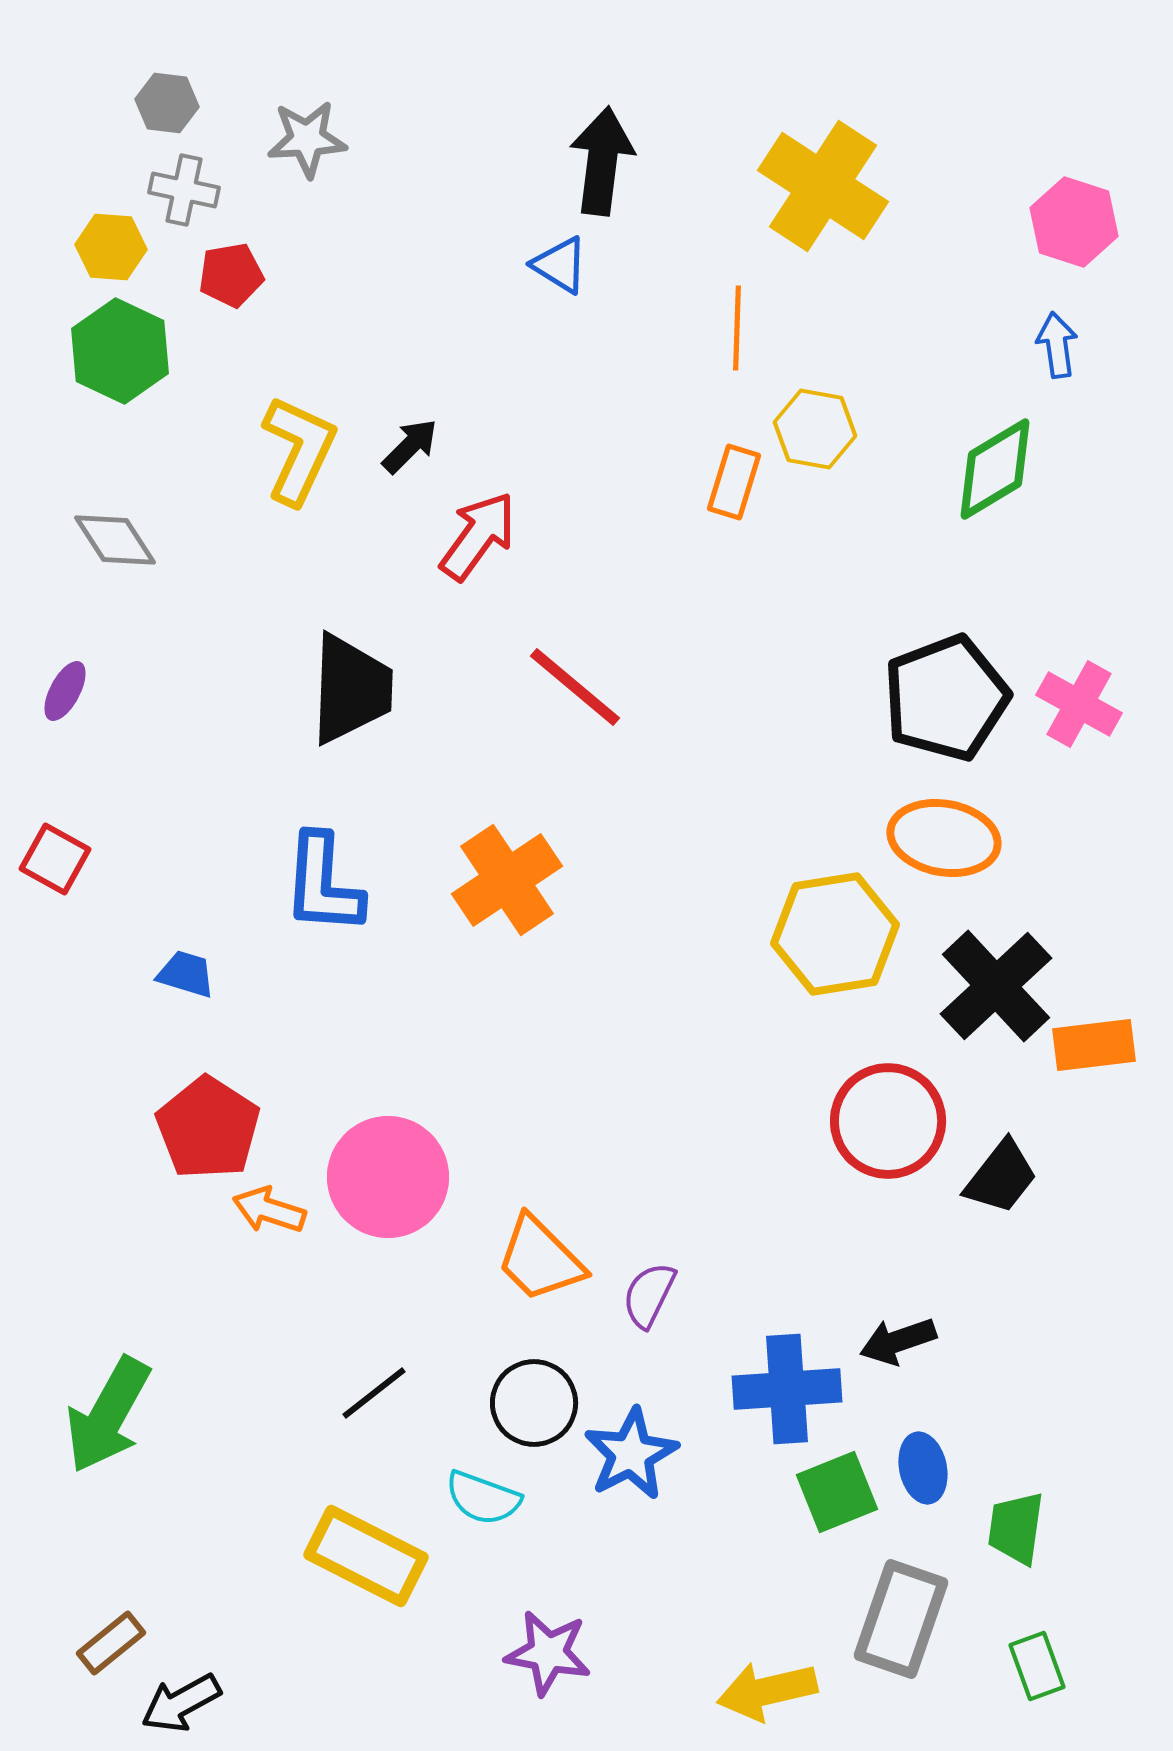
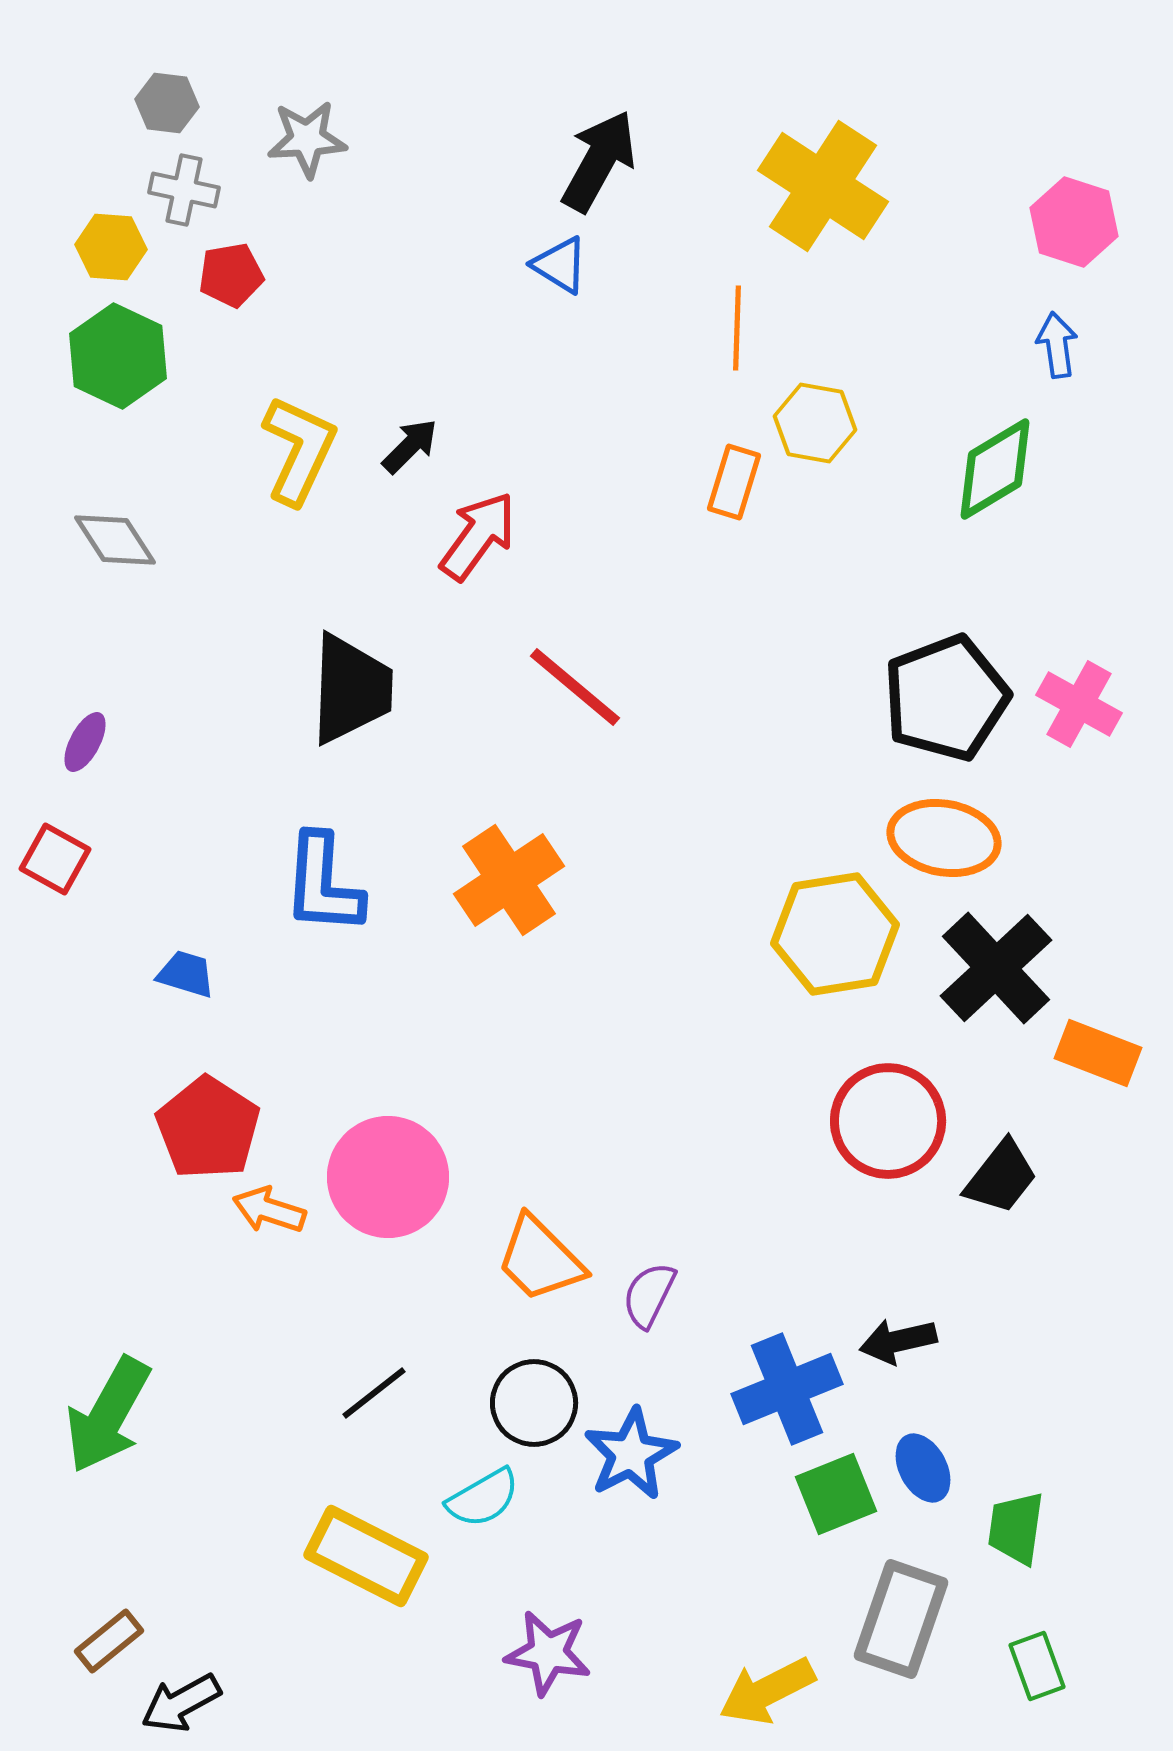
black arrow at (602, 161): moved 3 px left; rotated 22 degrees clockwise
green hexagon at (120, 351): moved 2 px left, 5 px down
yellow hexagon at (815, 429): moved 6 px up
purple ellipse at (65, 691): moved 20 px right, 51 px down
orange cross at (507, 880): moved 2 px right
black cross at (996, 986): moved 18 px up
orange rectangle at (1094, 1045): moved 4 px right, 8 px down; rotated 28 degrees clockwise
black arrow at (898, 1341): rotated 6 degrees clockwise
blue cross at (787, 1389): rotated 18 degrees counterclockwise
blue ellipse at (923, 1468): rotated 16 degrees counterclockwise
green square at (837, 1492): moved 1 px left, 2 px down
cyan semicircle at (483, 1498): rotated 50 degrees counterclockwise
brown rectangle at (111, 1643): moved 2 px left, 2 px up
yellow arrow at (767, 1691): rotated 14 degrees counterclockwise
